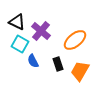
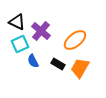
cyan square: rotated 36 degrees clockwise
black rectangle: rotated 40 degrees counterclockwise
orange trapezoid: moved 3 px up
